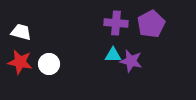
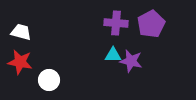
white circle: moved 16 px down
